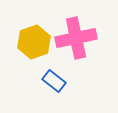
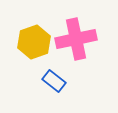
pink cross: moved 1 px down
